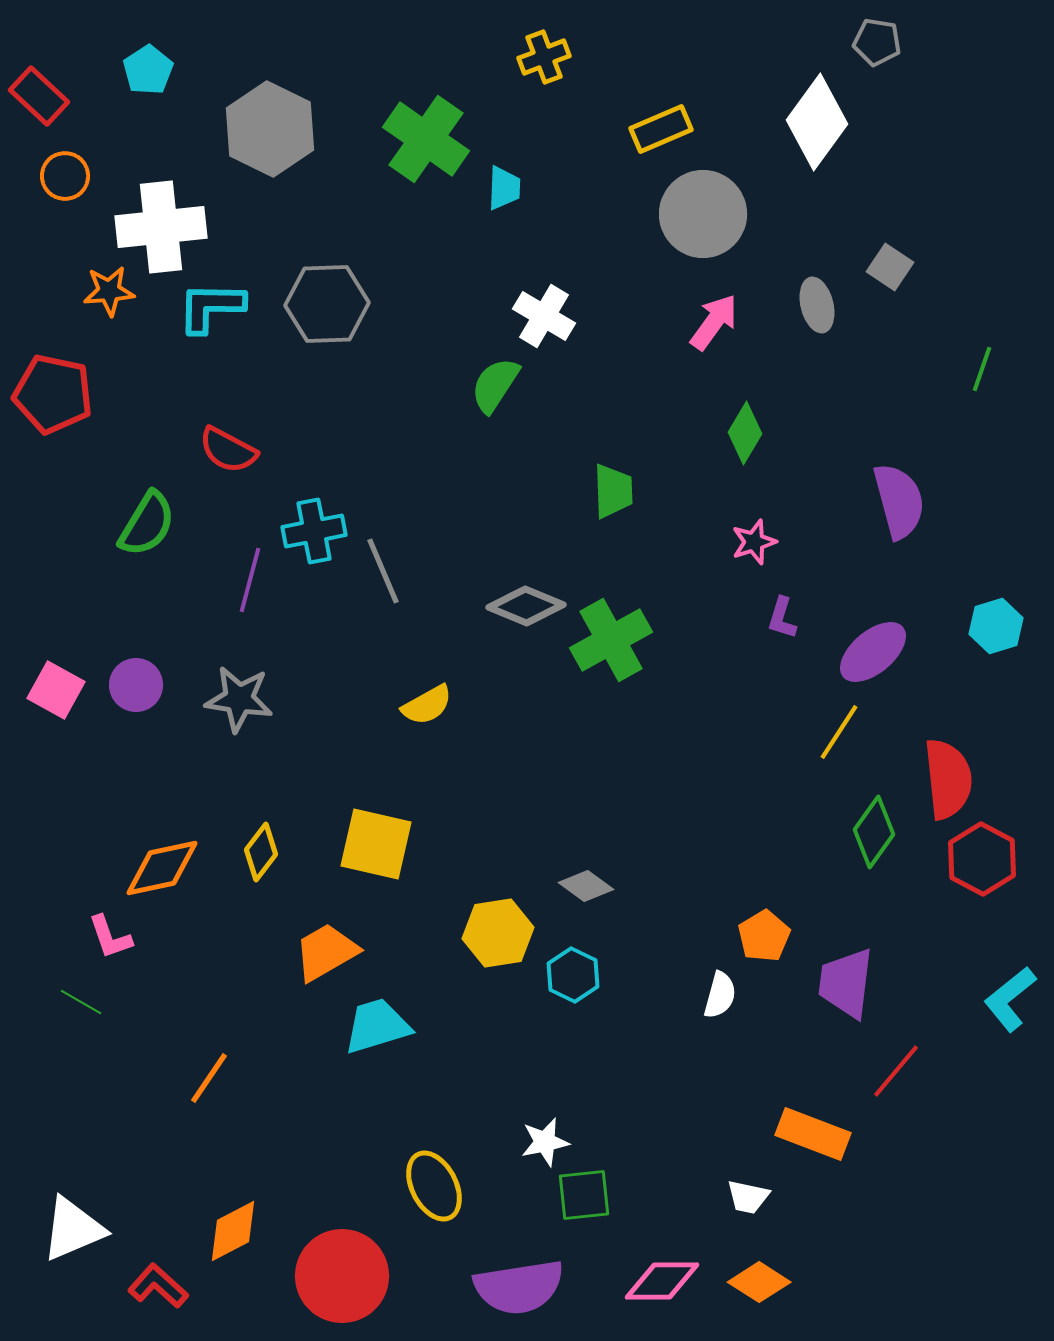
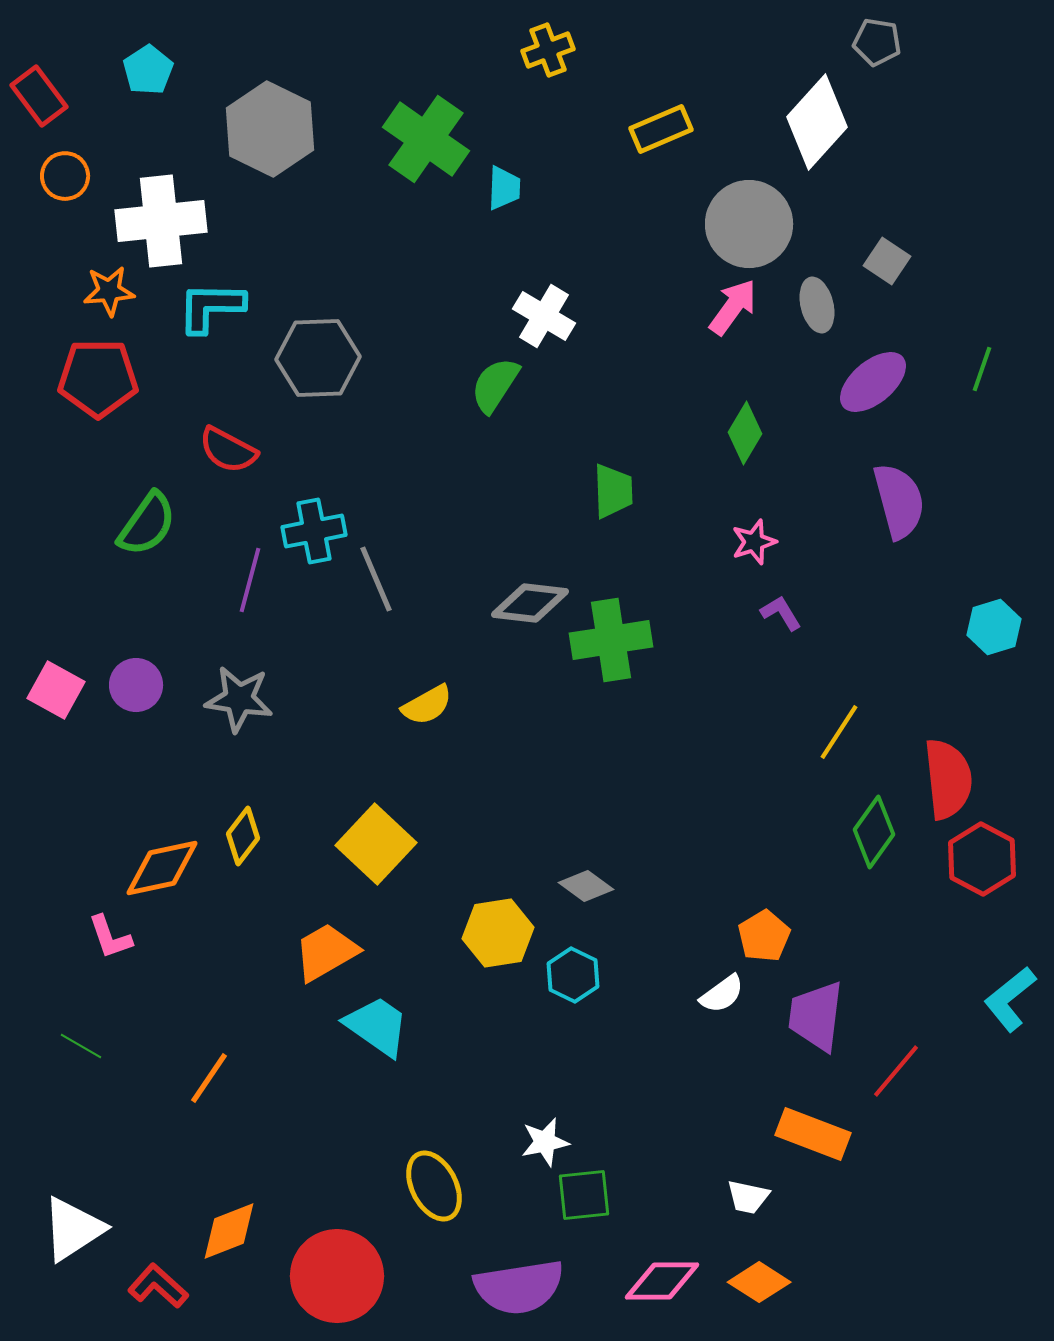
yellow cross at (544, 57): moved 4 px right, 7 px up
red rectangle at (39, 96): rotated 10 degrees clockwise
white diamond at (817, 122): rotated 6 degrees clockwise
gray circle at (703, 214): moved 46 px right, 10 px down
white cross at (161, 227): moved 6 px up
gray square at (890, 267): moved 3 px left, 6 px up
gray hexagon at (327, 304): moved 9 px left, 54 px down
pink arrow at (714, 322): moved 19 px right, 15 px up
red pentagon at (53, 394): moved 45 px right, 16 px up; rotated 12 degrees counterclockwise
green semicircle at (147, 524): rotated 4 degrees clockwise
gray line at (383, 571): moved 7 px left, 8 px down
gray diamond at (526, 606): moved 4 px right, 3 px up; rotated 16 degrees counterclockwise
purple L-shape at (782, 618): moved 1 px left, 5 px up; rotated 132 degrees clockwise
cyan hexagon at (996, 626): moved 2 px left, 1 px down
green cross at (611, 640): rotated 20 degrees clockwise
purple ellipse at (873, 652): moved 270 px up
yellow square at (376, 844): rotated 30 degrees clockwise
yellow diamond at (261, 852): moved 18 px left, 16 px up
purple trapezoid at (846, 983): moved 30 px left, 33 px down
white semicircle at (720, 995): moved 2 px right, 1 px up; rotated 39 degrees clockwise
green line at (81, 1002): moved 44 px down
cyan trapezoid at (377, 1026): rotated 52 degrees clockwise
white triangle at (73, 1229): rotated 10 degrees counterclockwise
orange diamond at (233, 1231): moved 4 px left; rotated 6 degrees clockwise
red circle at (342, 1276): moved 5 px left
